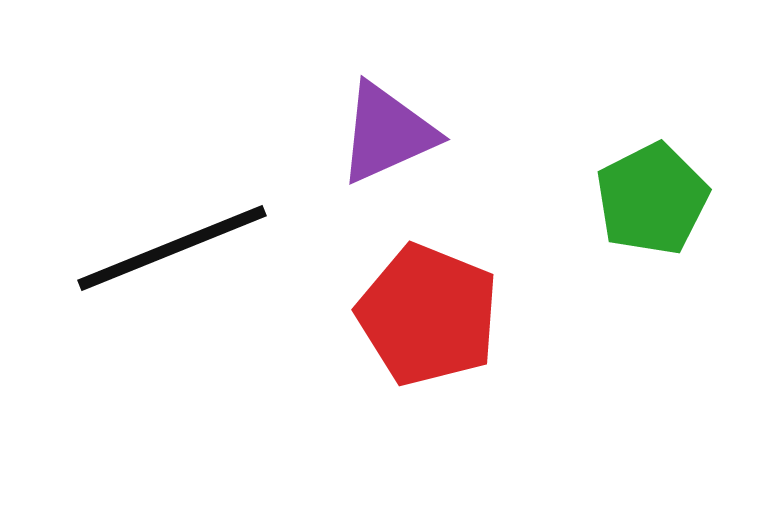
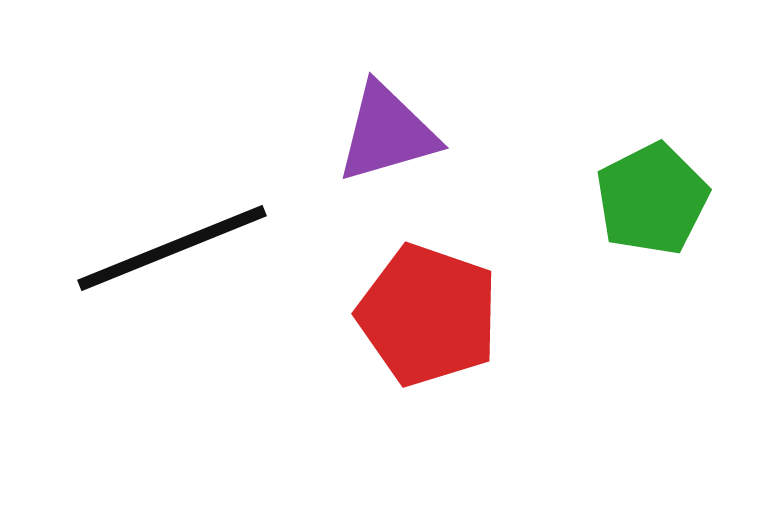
purple triangle: rotated 8 degrees clockwise
red pentagon: rotated 3 degrees counterclockwise
